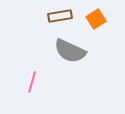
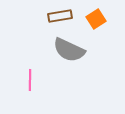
gray semicircle: moved 1 px left, 1 px up
pink line: moved 2 px left, 2 px up; rotated 15 degrees counterclockwise
